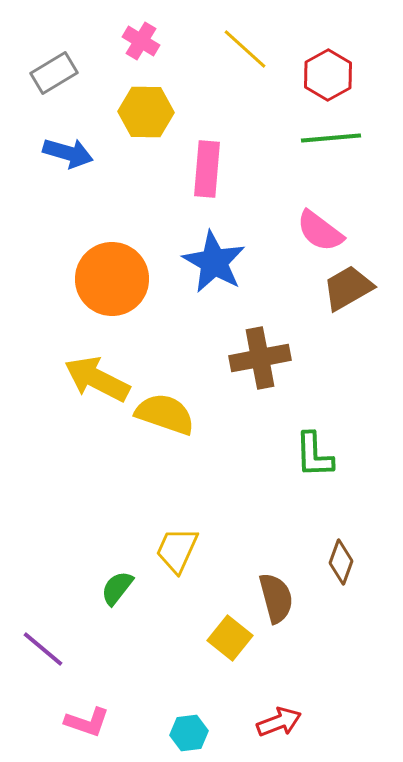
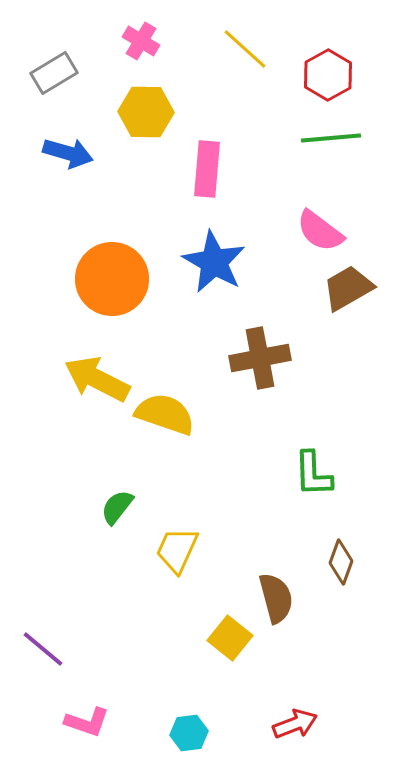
green L-shape: moved 1 px left, 19 px down
green semicircle: moved 81 px up
red arrow: moved 16 px right, 2 px down
